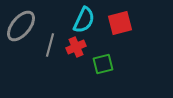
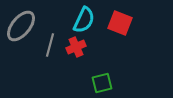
red square: rotated 35 degrees clockwise
green square: moved 1 px left, 19 px down
